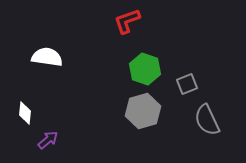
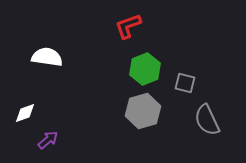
red L-shape: moved 1 px right, 5 px down
green hexagon: rotated 20 degrees clockwise
gray square: moved 2 px left, 1 px up; rotated 35 degrees clockwise
white diamond: rotated 65 degrees clockwise
